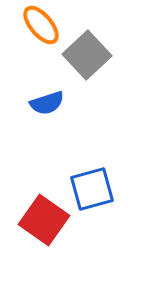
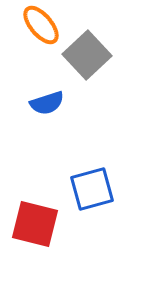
red square: moved 9 px left, 4 px down; rotated 21 degrees counterclockwise
